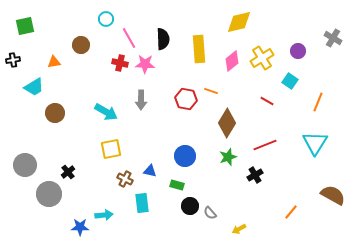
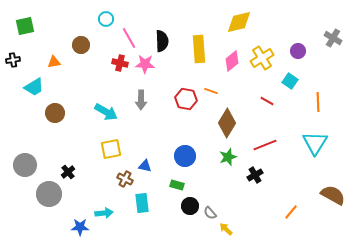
black semicircle at (163, 39): moved 1 px left, 2 px down
orange line at (318, 102): rotated 24 degrees counterclockwise
blue triangle at (150, 171): moved 5 px left, 5 px up
cyan arrow at (104, 215): moved 2 px up
yellow arrow at (239, 229): moved 13 px left; rotated 72 degrees clockwise
